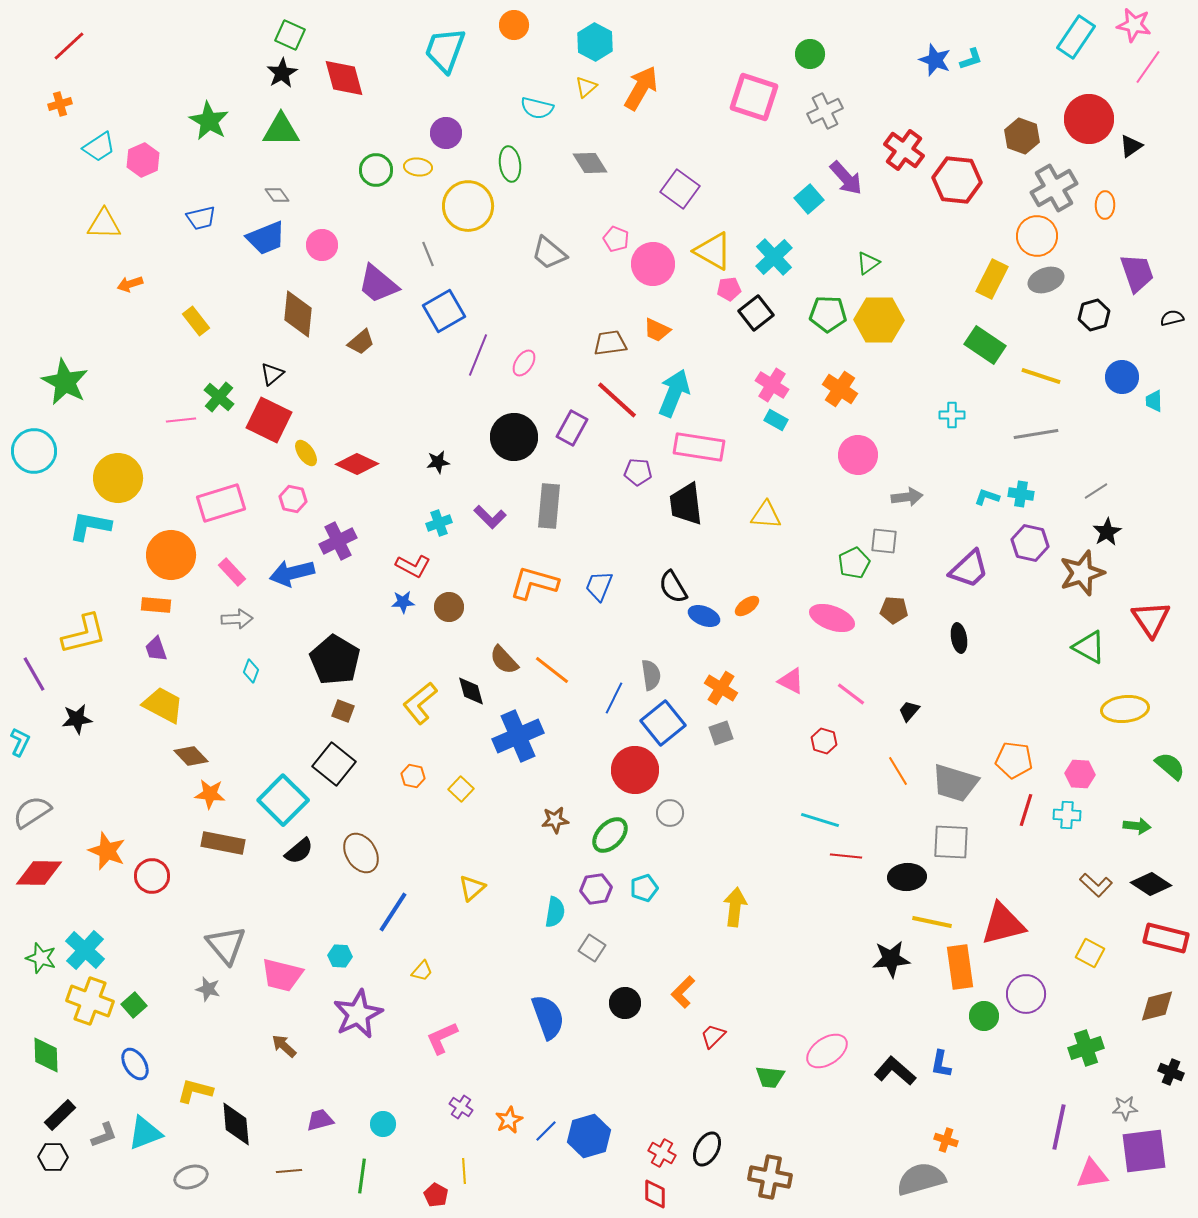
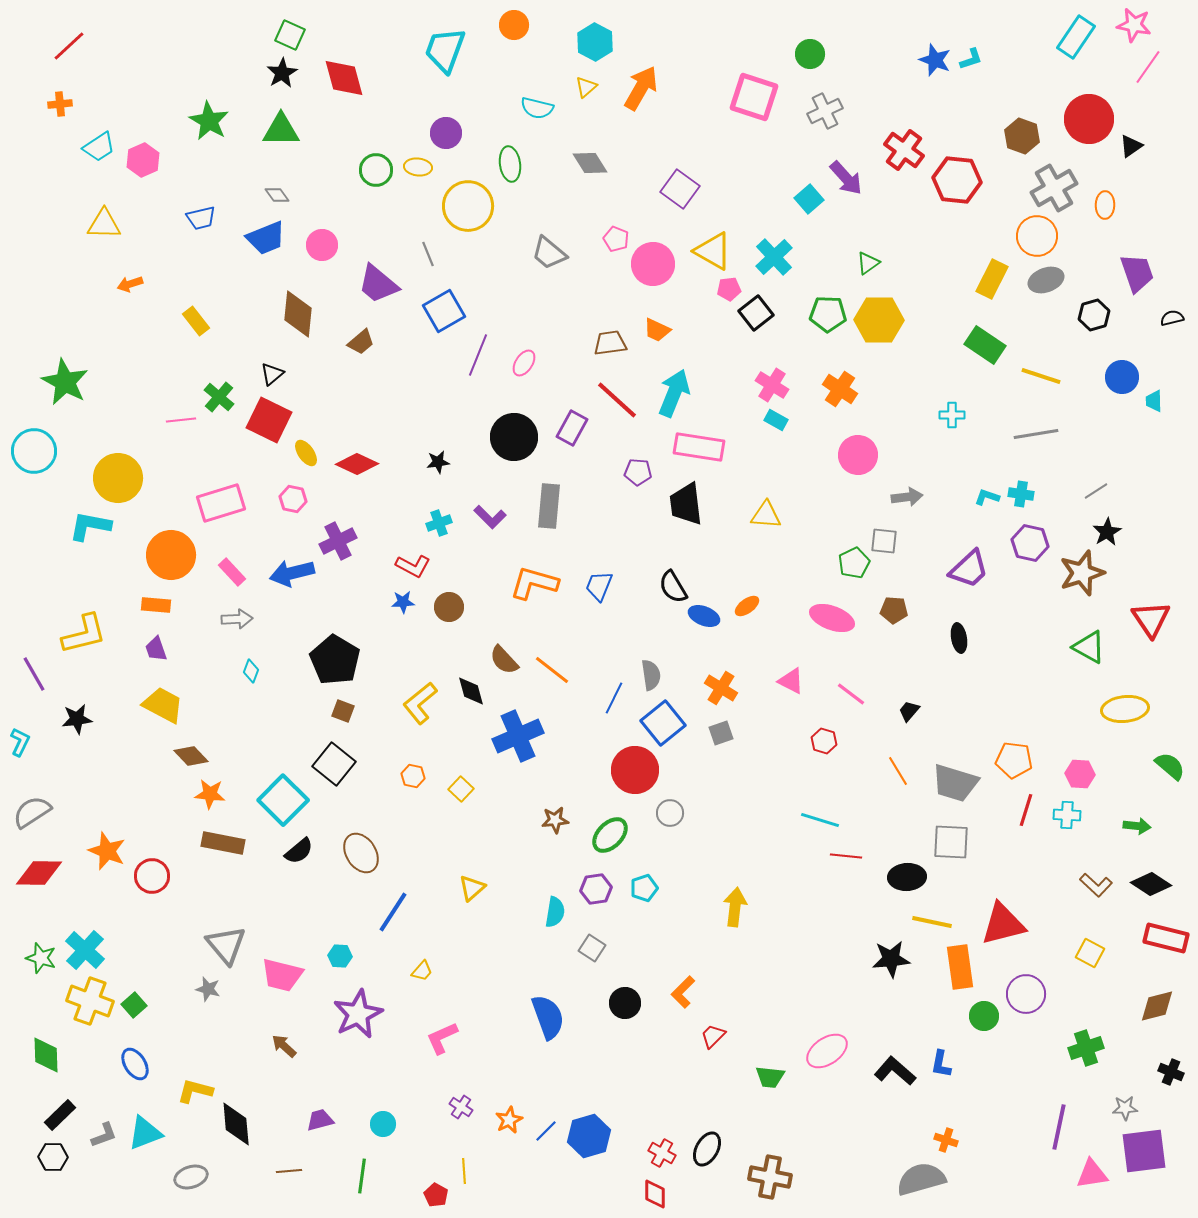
orange cross at (60, 104): rotated 10 degrees clockwise
